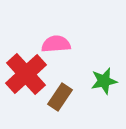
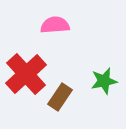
pink semicircle: moved 1 px left, 19 px up
